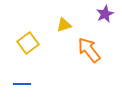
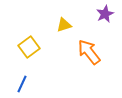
yellow square: moved 1 px right, 4 px down
orange arrow: moved 2 px down
blue line: rotated 66 degrees counterclockwise
